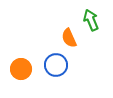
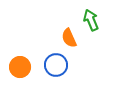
orange circle: moved 1 px left, 2 px up
